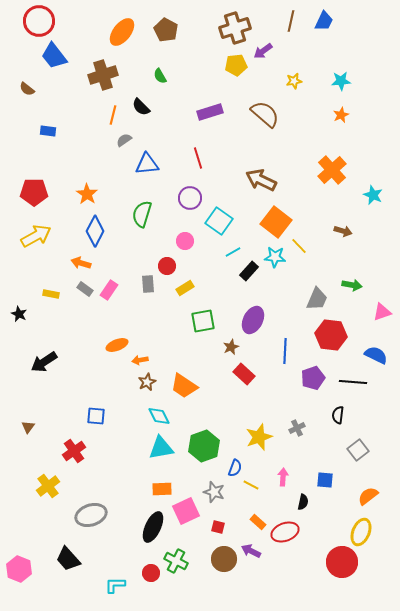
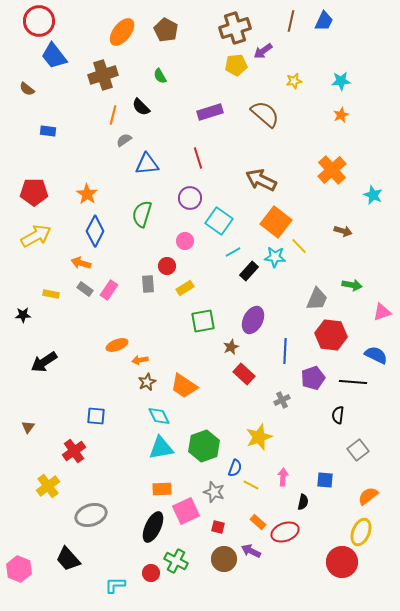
black star at (19, 314): moved 4 px right, 1 px down; rotated 28 degrees counterclockwise
gray cross at (297, 428): moved 15 px left, 28 px up
